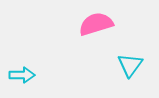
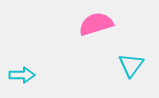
cyan triangle: moved 1 px right
